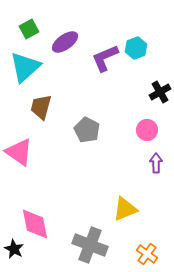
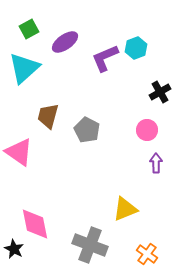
cyan triangle: moved 1 px left, 1 px down
brown trapezoid: moved 7 px right, 9 px down
